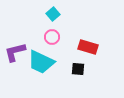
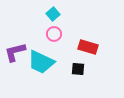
pink circle: moved 2 px right, 3 px up
